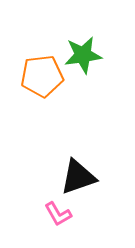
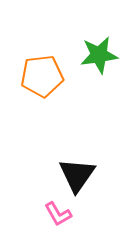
green star: moved 16 px right
black triangle: moved 1 px left, 2 px up; rotated 36 degrees counterclockwise
